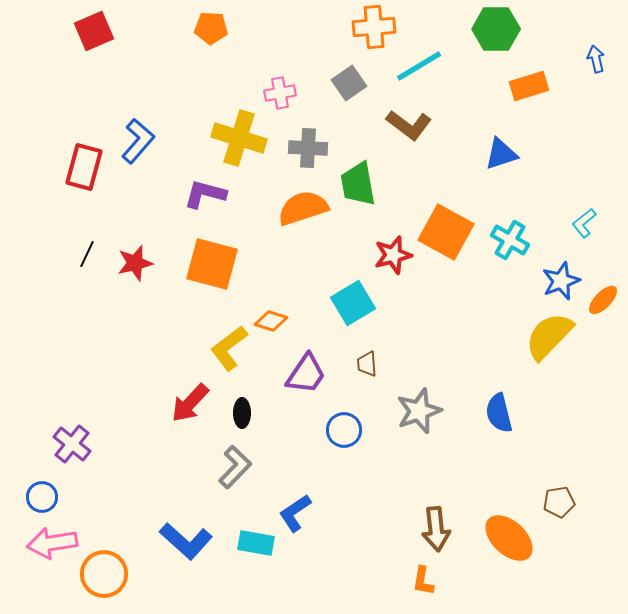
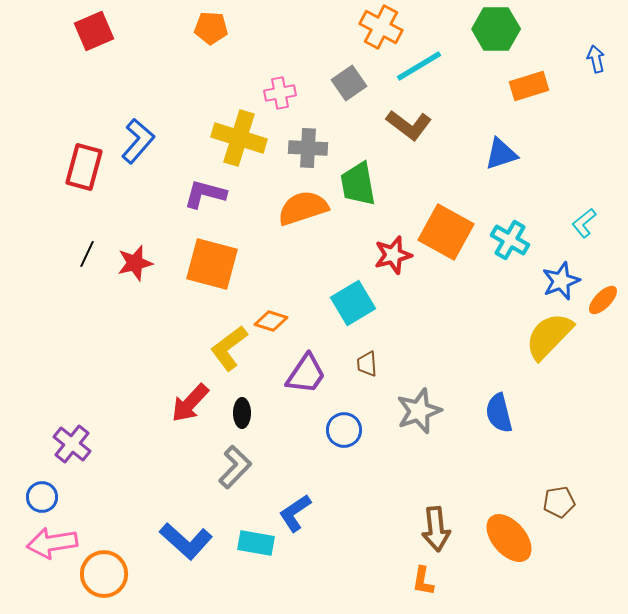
orange cross at (374, 27): moved 7 px right; rotated 33 degrees clockwise
orange ellipse at (509, 538): rotated 6 degrees clockwise
